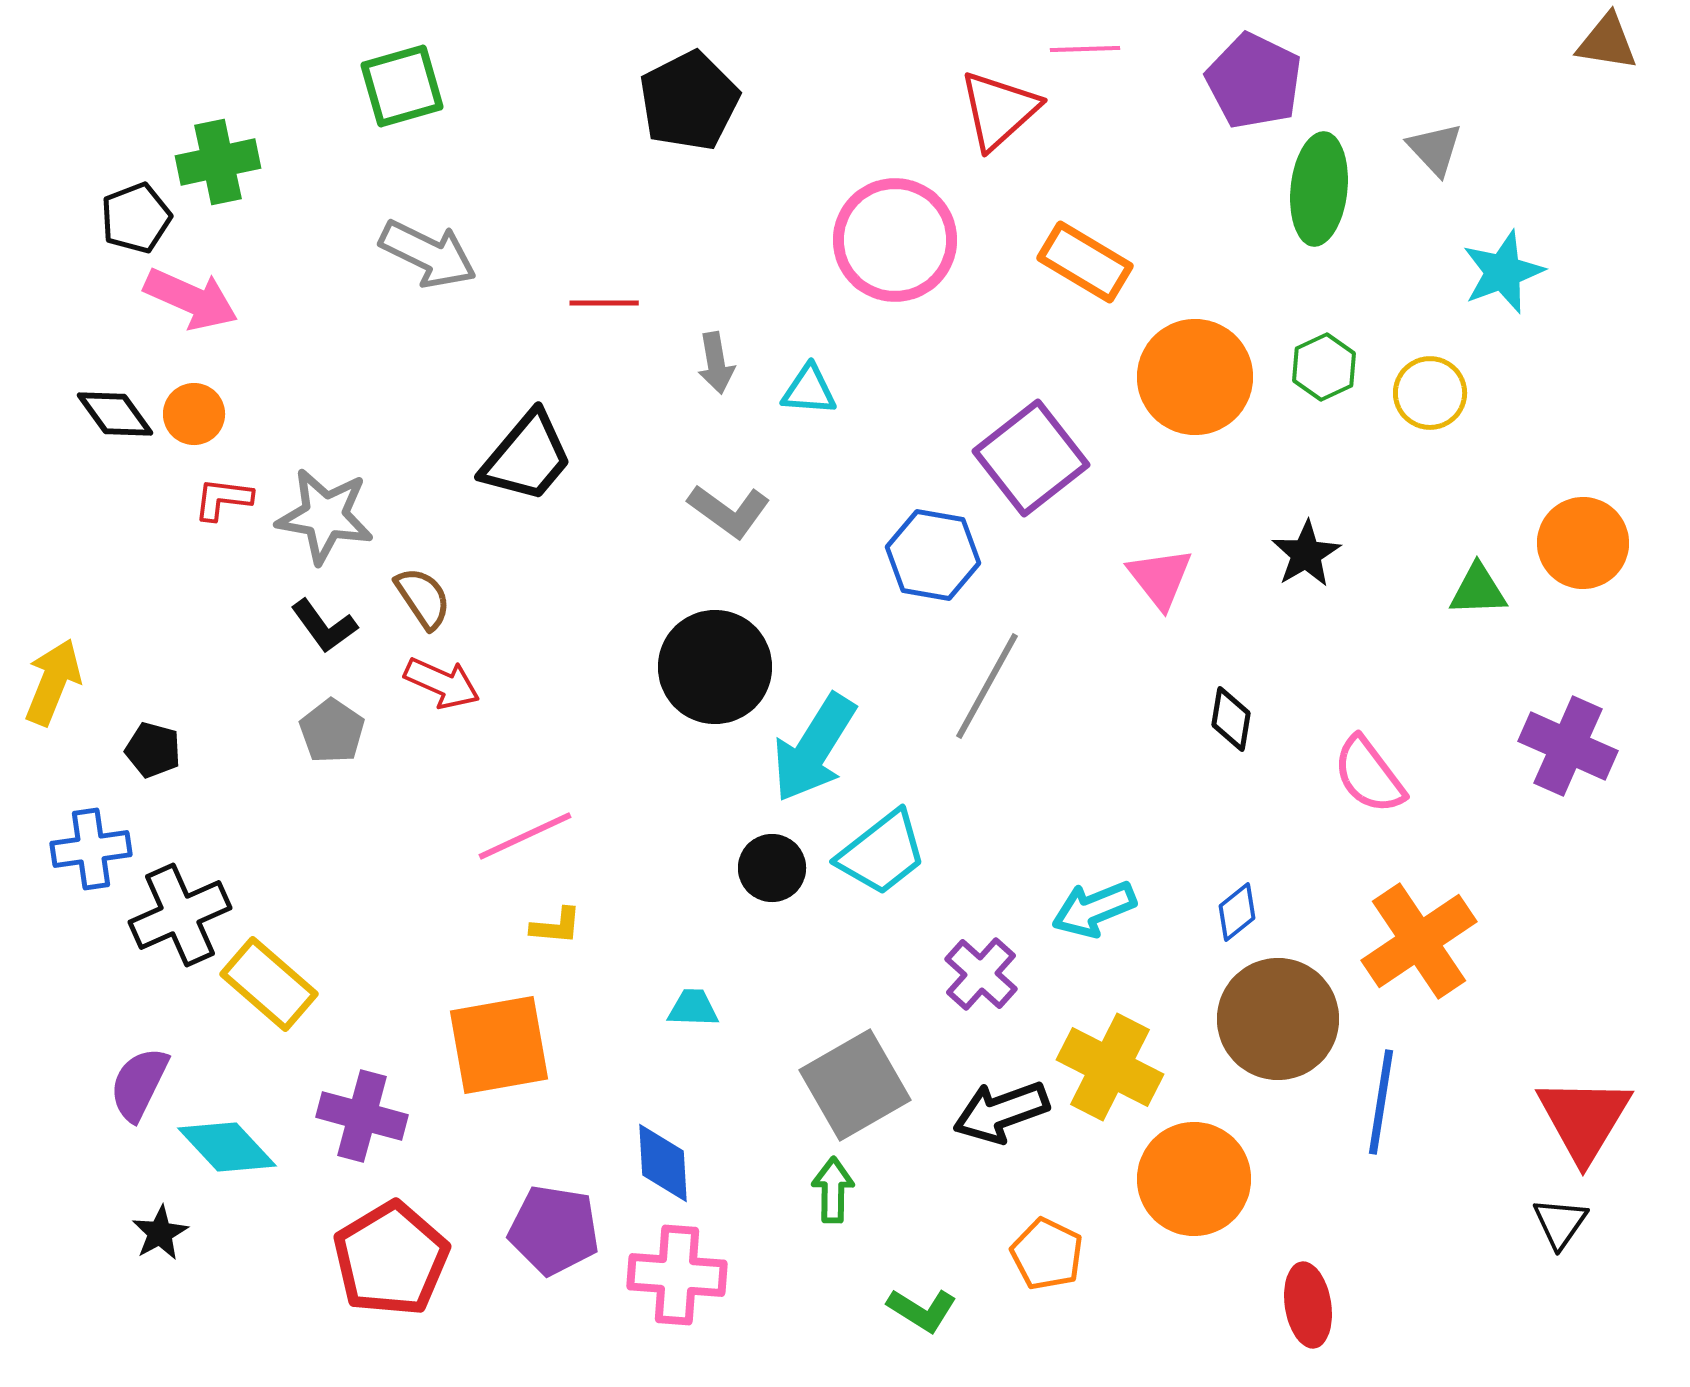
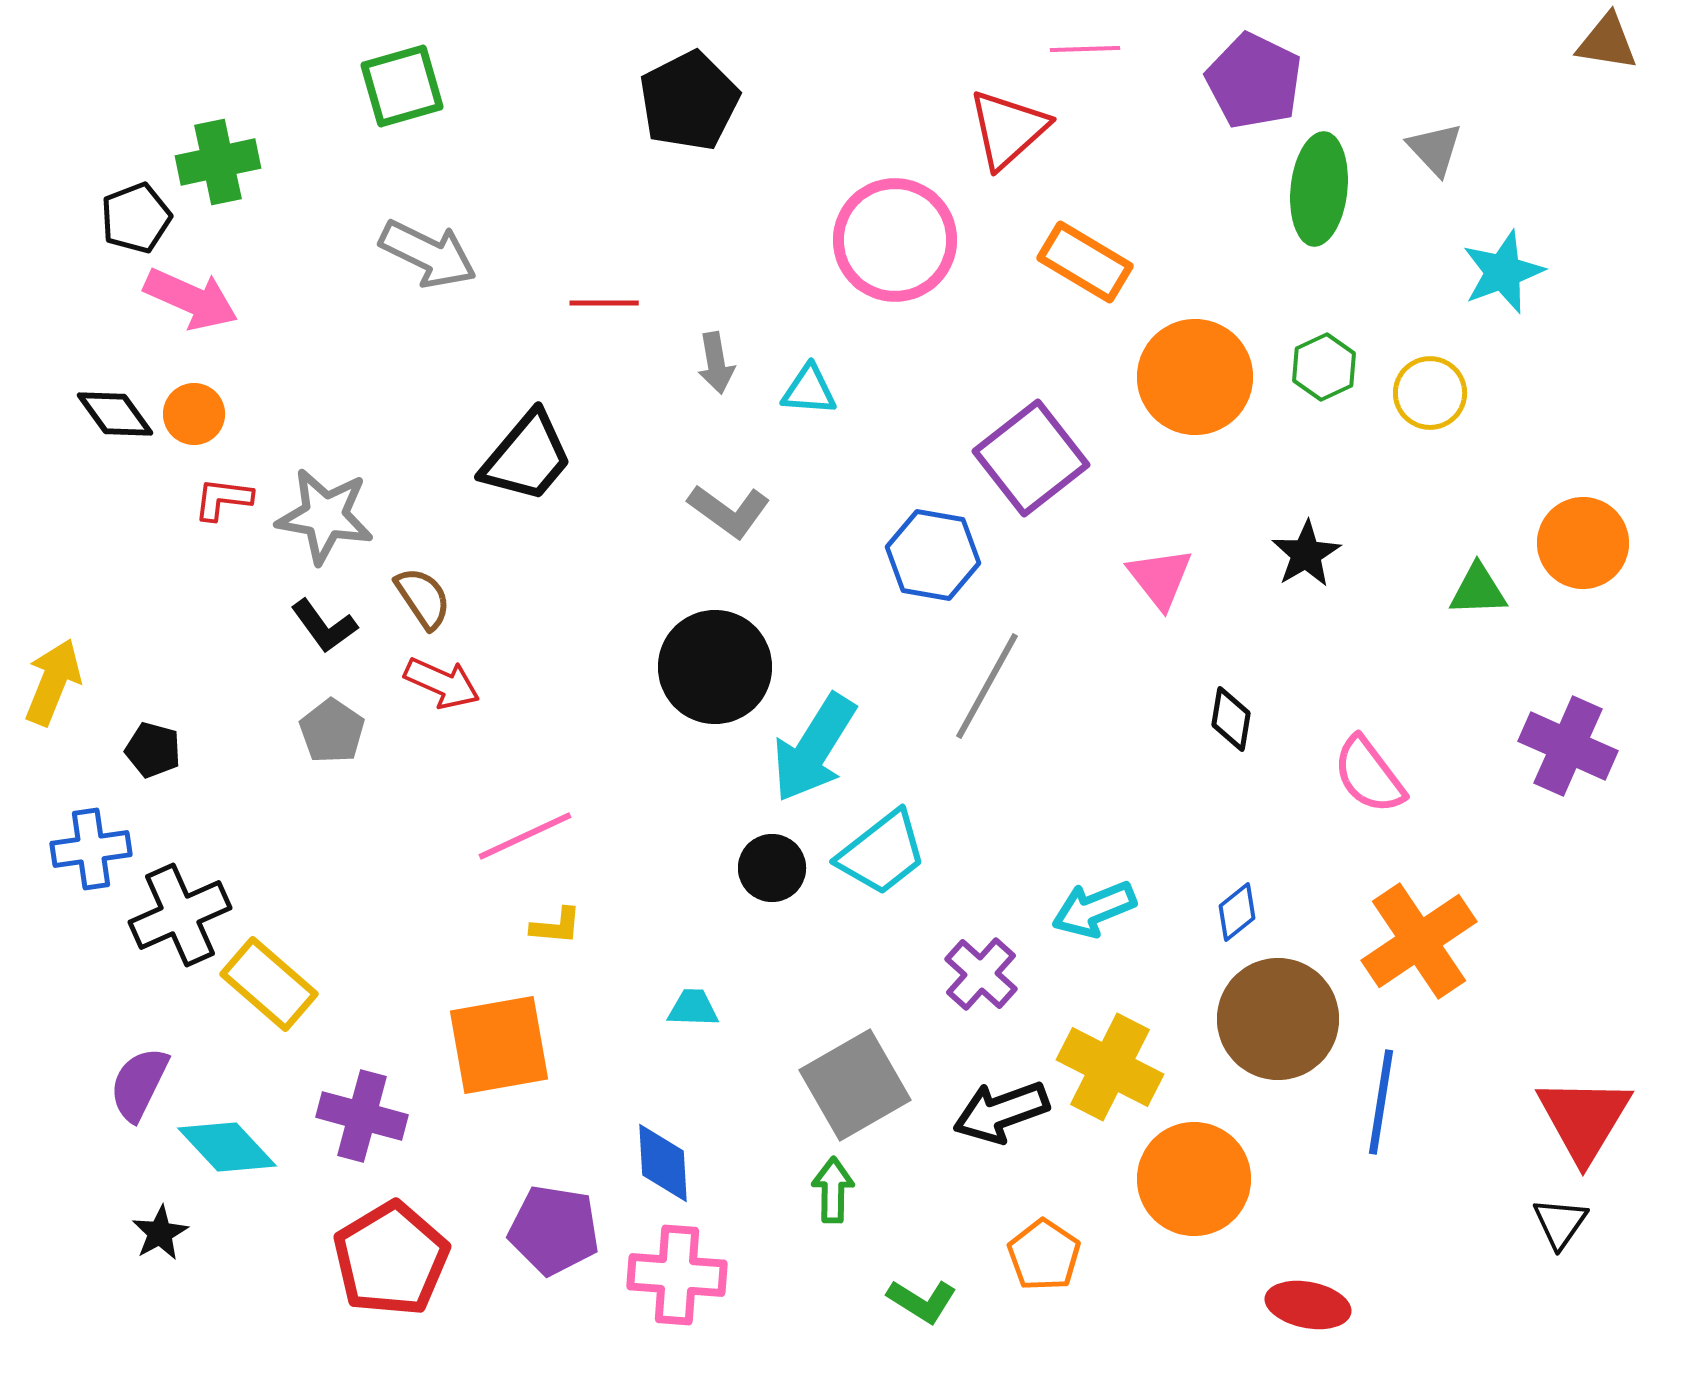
red triangle at (999, 110): moved 9 px right, 19 px down
orange pentagon at (1047, 1254): moved 3 px left, 1 px down; rotated 8 degrees clockwise
red ellipse at (1308, 1305): rotated 70 degrees counterclockwise
green L-shape at (922, 1310): moved 9 px up
